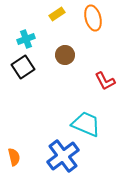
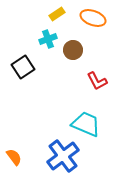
orange ellipse: rotated 55 degrees counterclockwise
cyan cross: moved 22 px right
brown circle: moved 8 px right, 5 px up
red L-shape: moved 8 px left
orange semicircle: rotated 24 degrees counterclockwise
